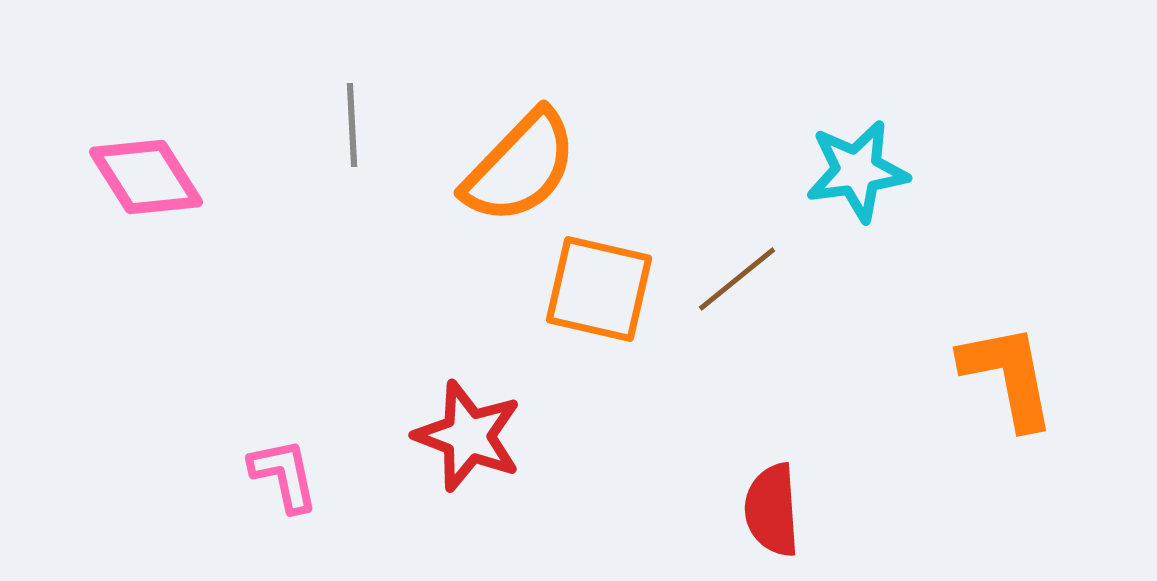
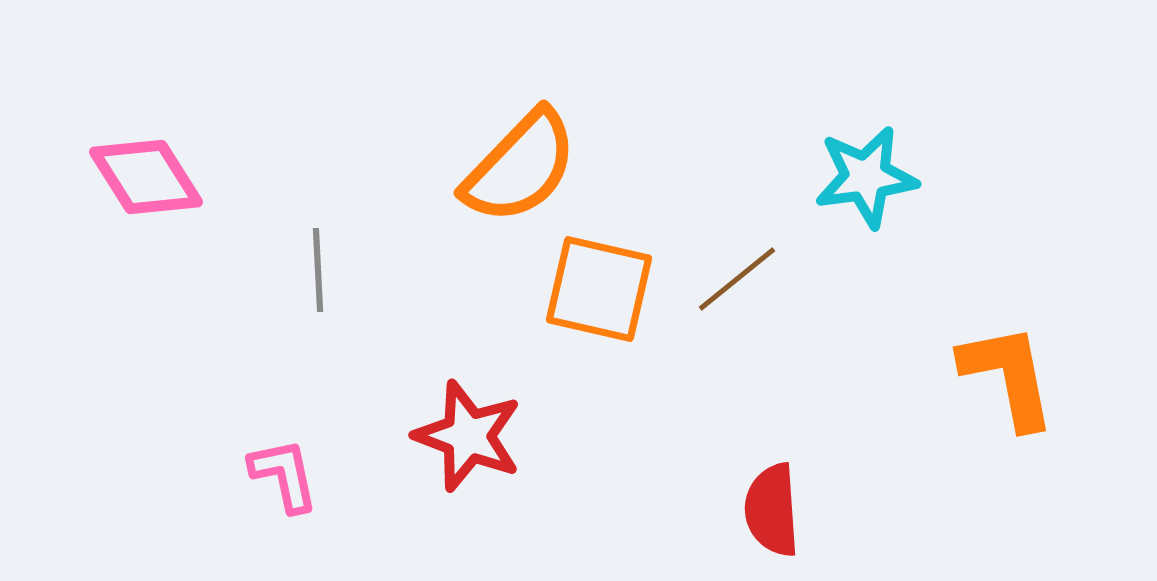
gray line: moved 34 px left, 145 px down
cyan star: moved 9 px right, 6 px down
